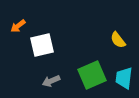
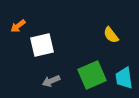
yellow semicircle: moved 7 px left, 5 px up
cyan trapezoid: rotated 15 degrees counterclockwise
